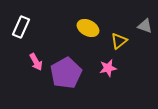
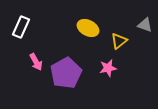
gray triangle: moved 1 px up
